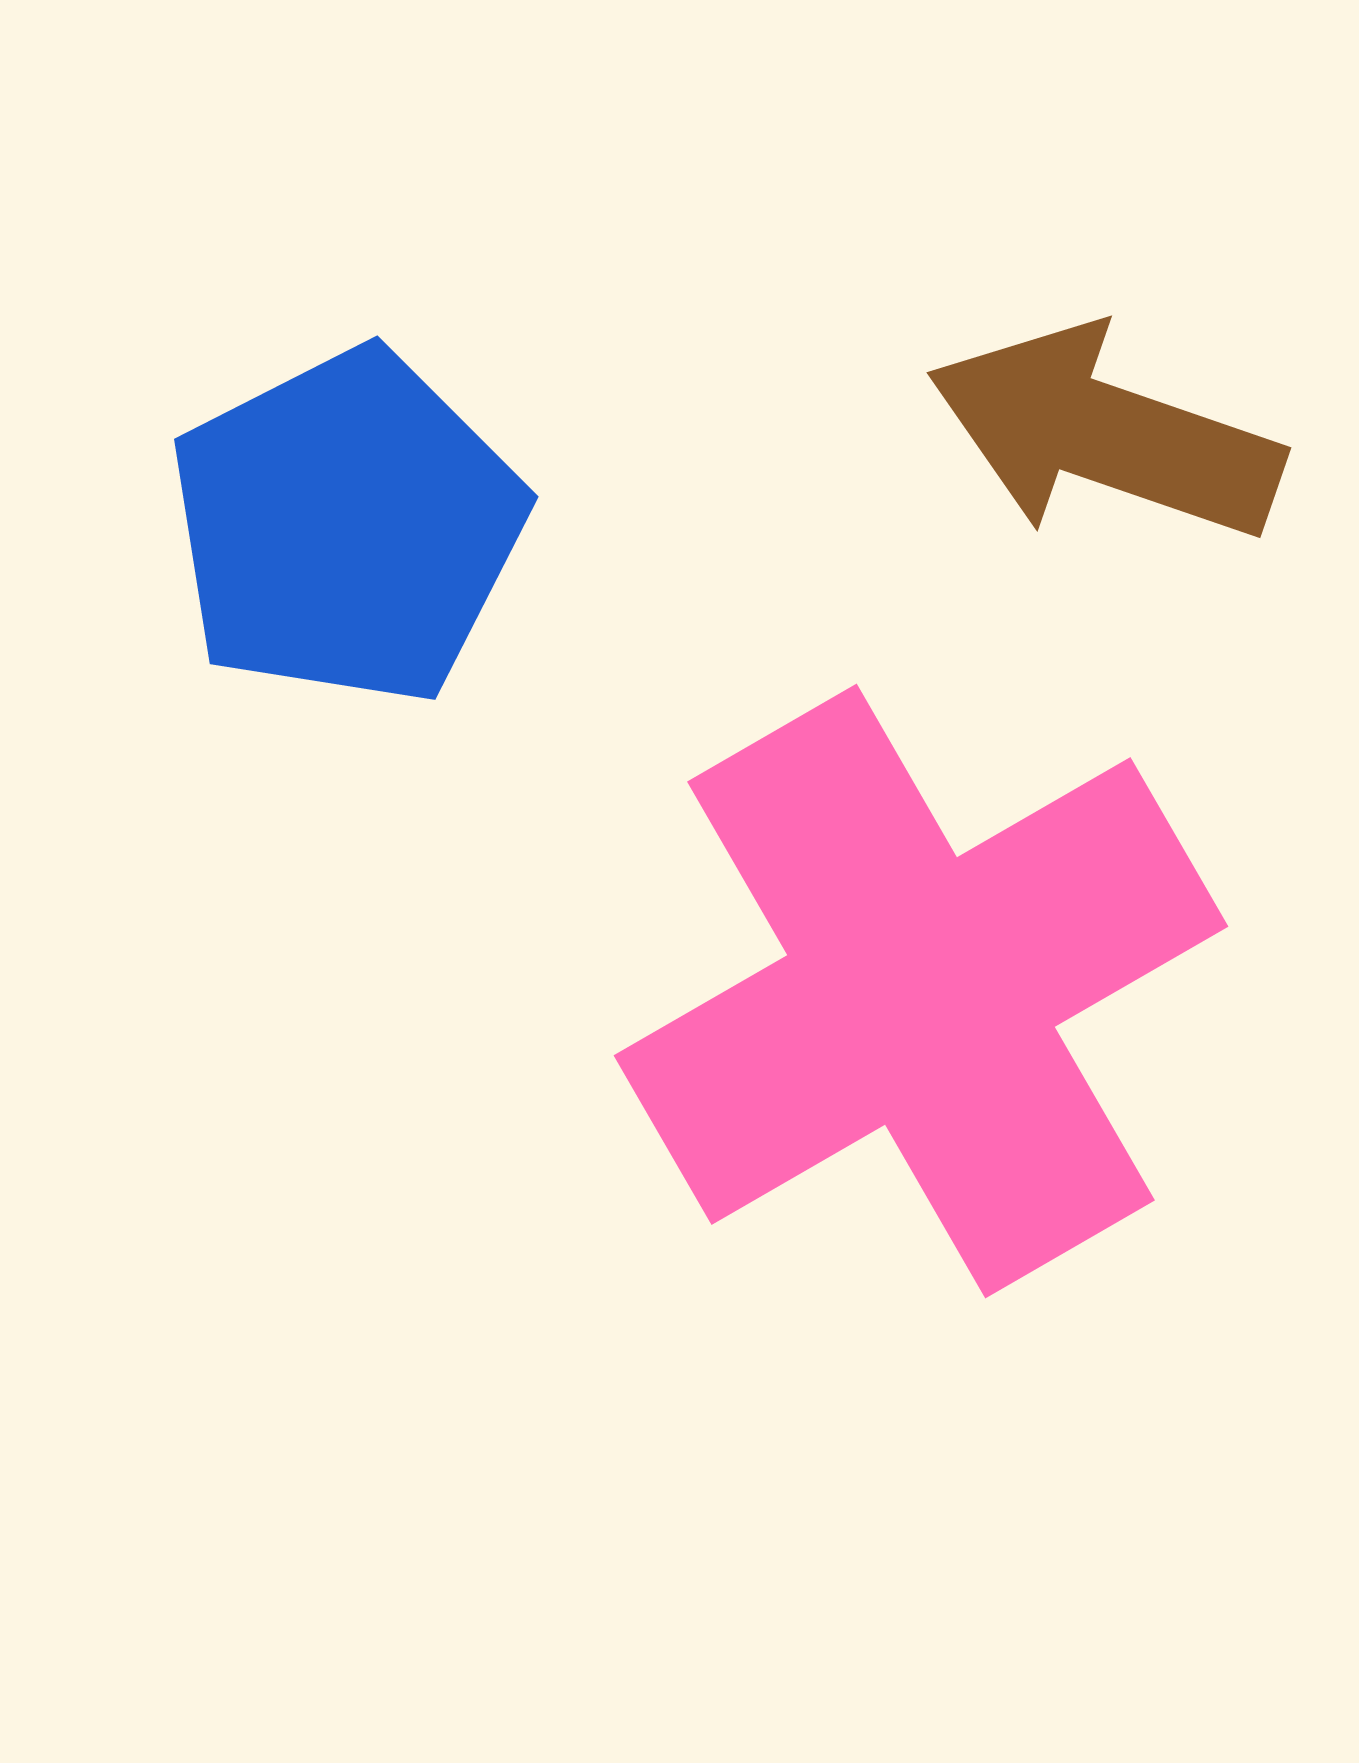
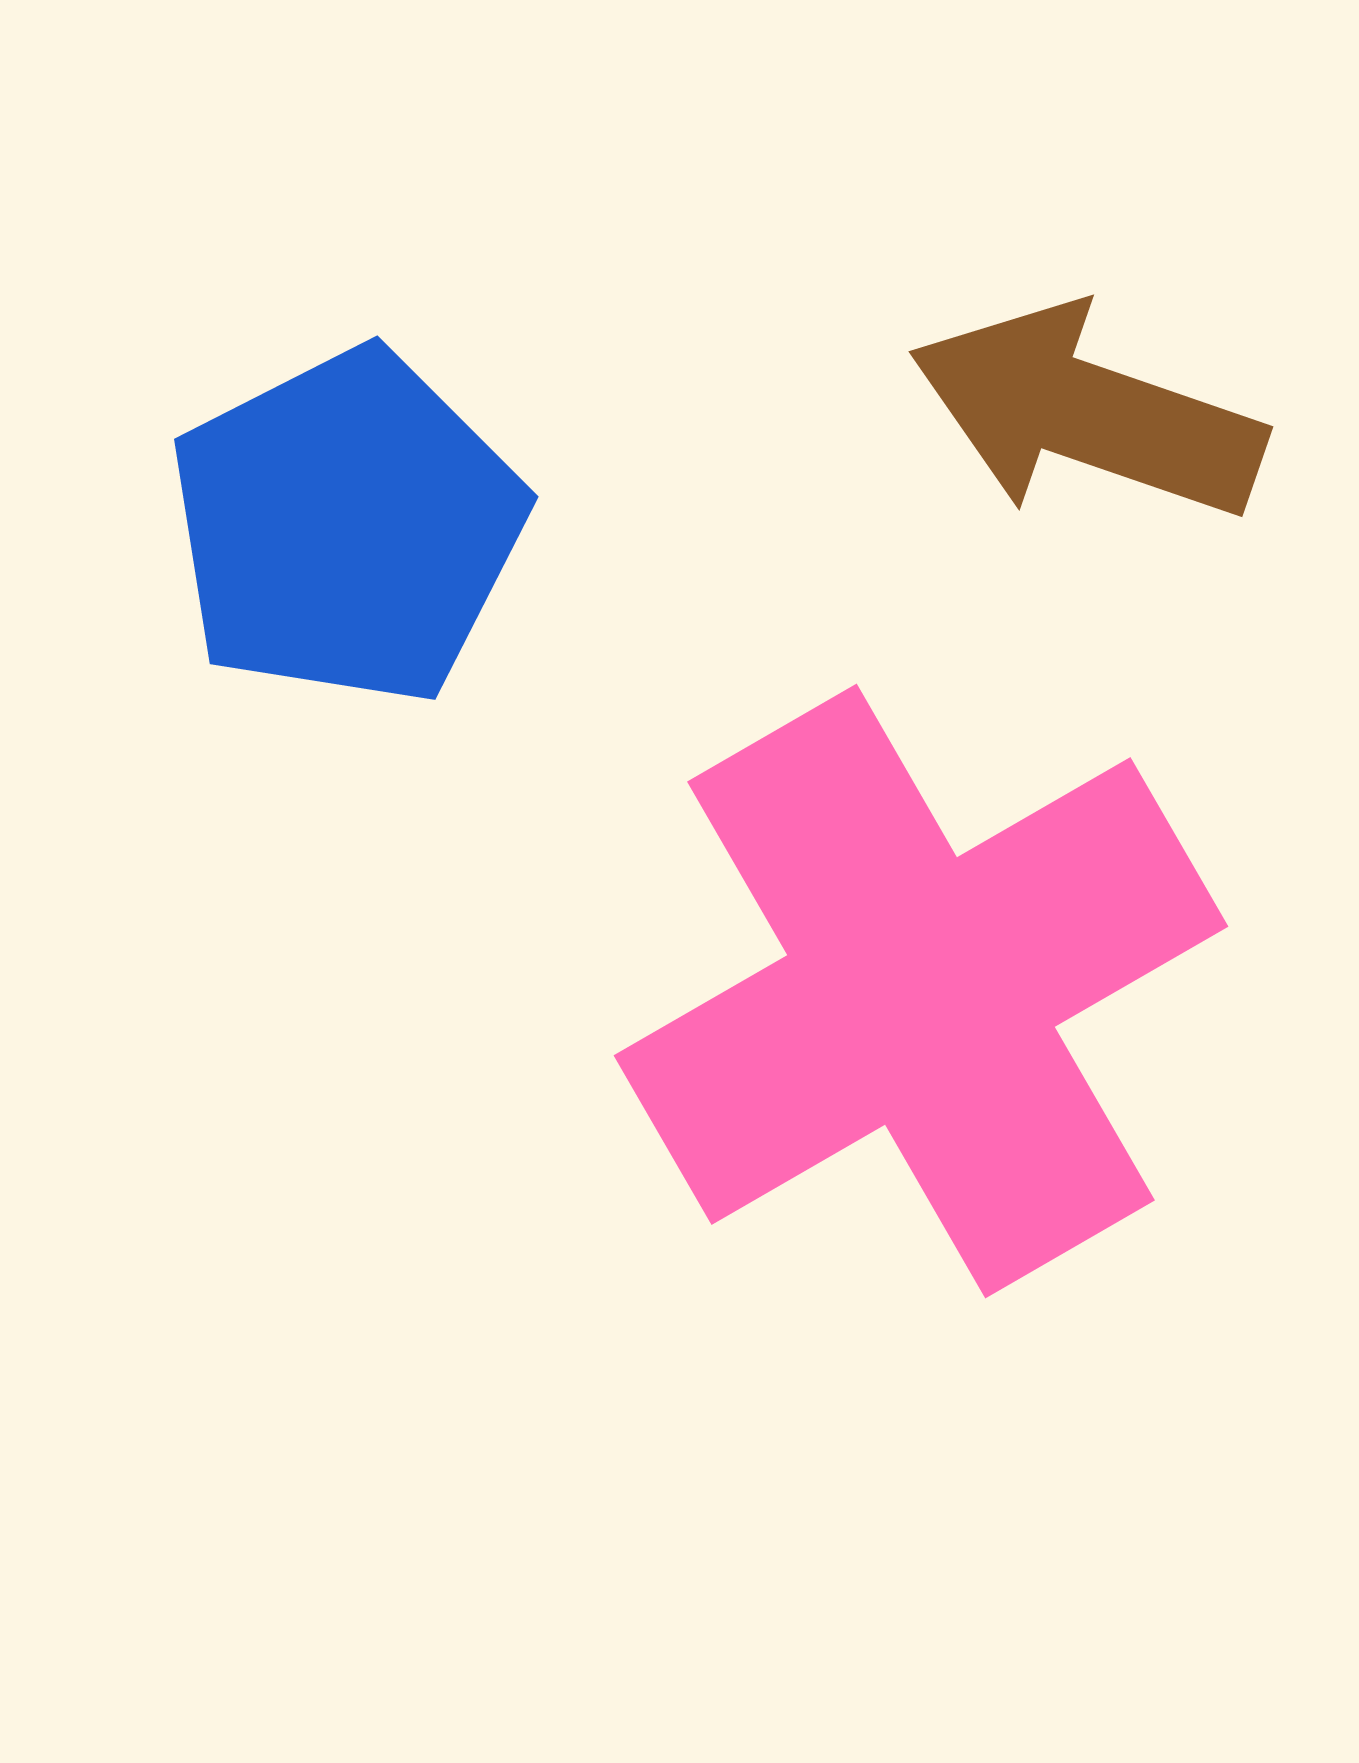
brown arrow: moved 18 px left, 21 px up
